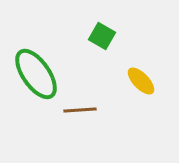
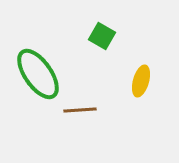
green ellipse: moved 2 px right
yellow ellipse: rotated 60 degrees clockwise
